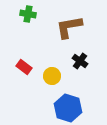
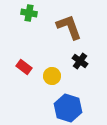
green cross: moved 1 px right, 1 px up
brown L-shape: rotated 80 degrees clockwise
